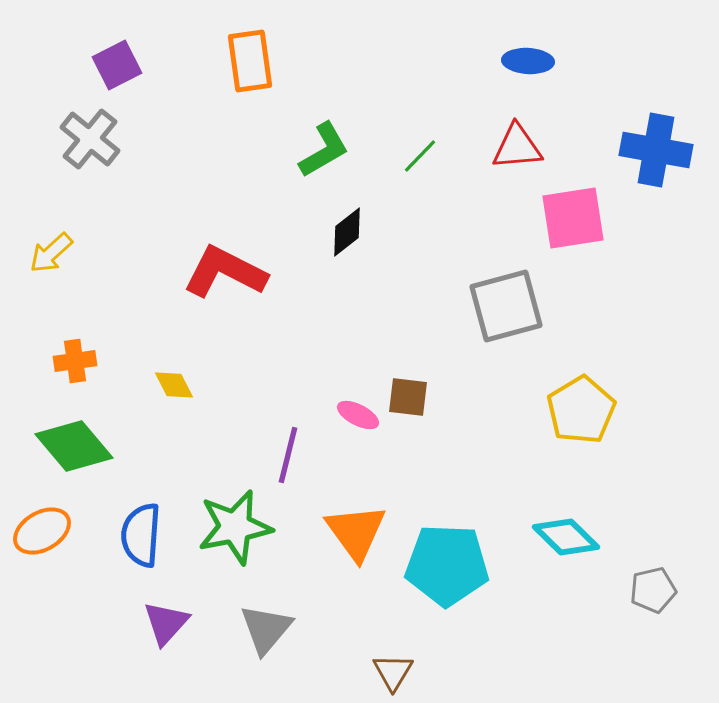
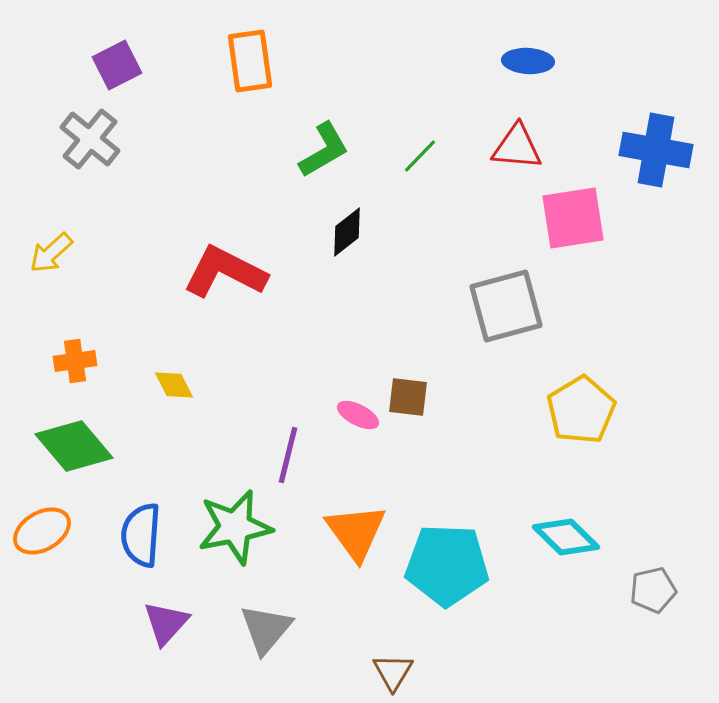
red triangle: rotated 10 degrees clockwise
